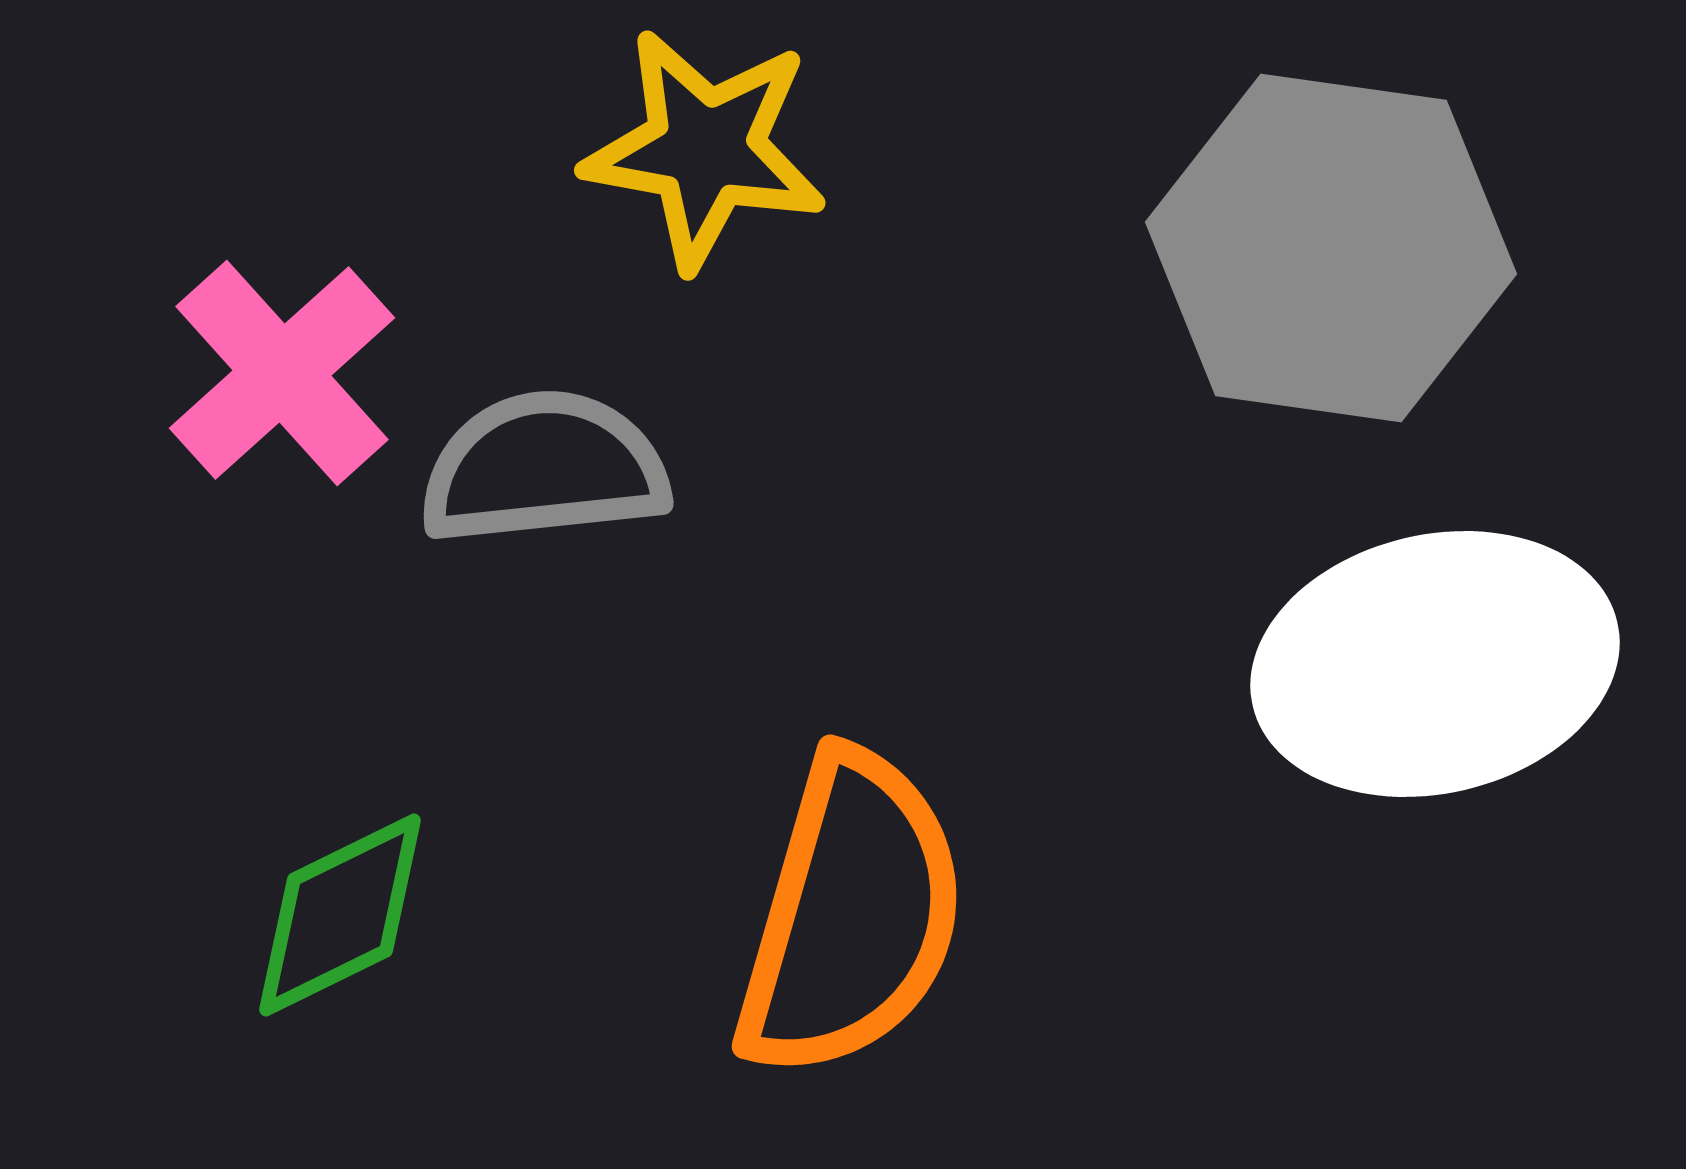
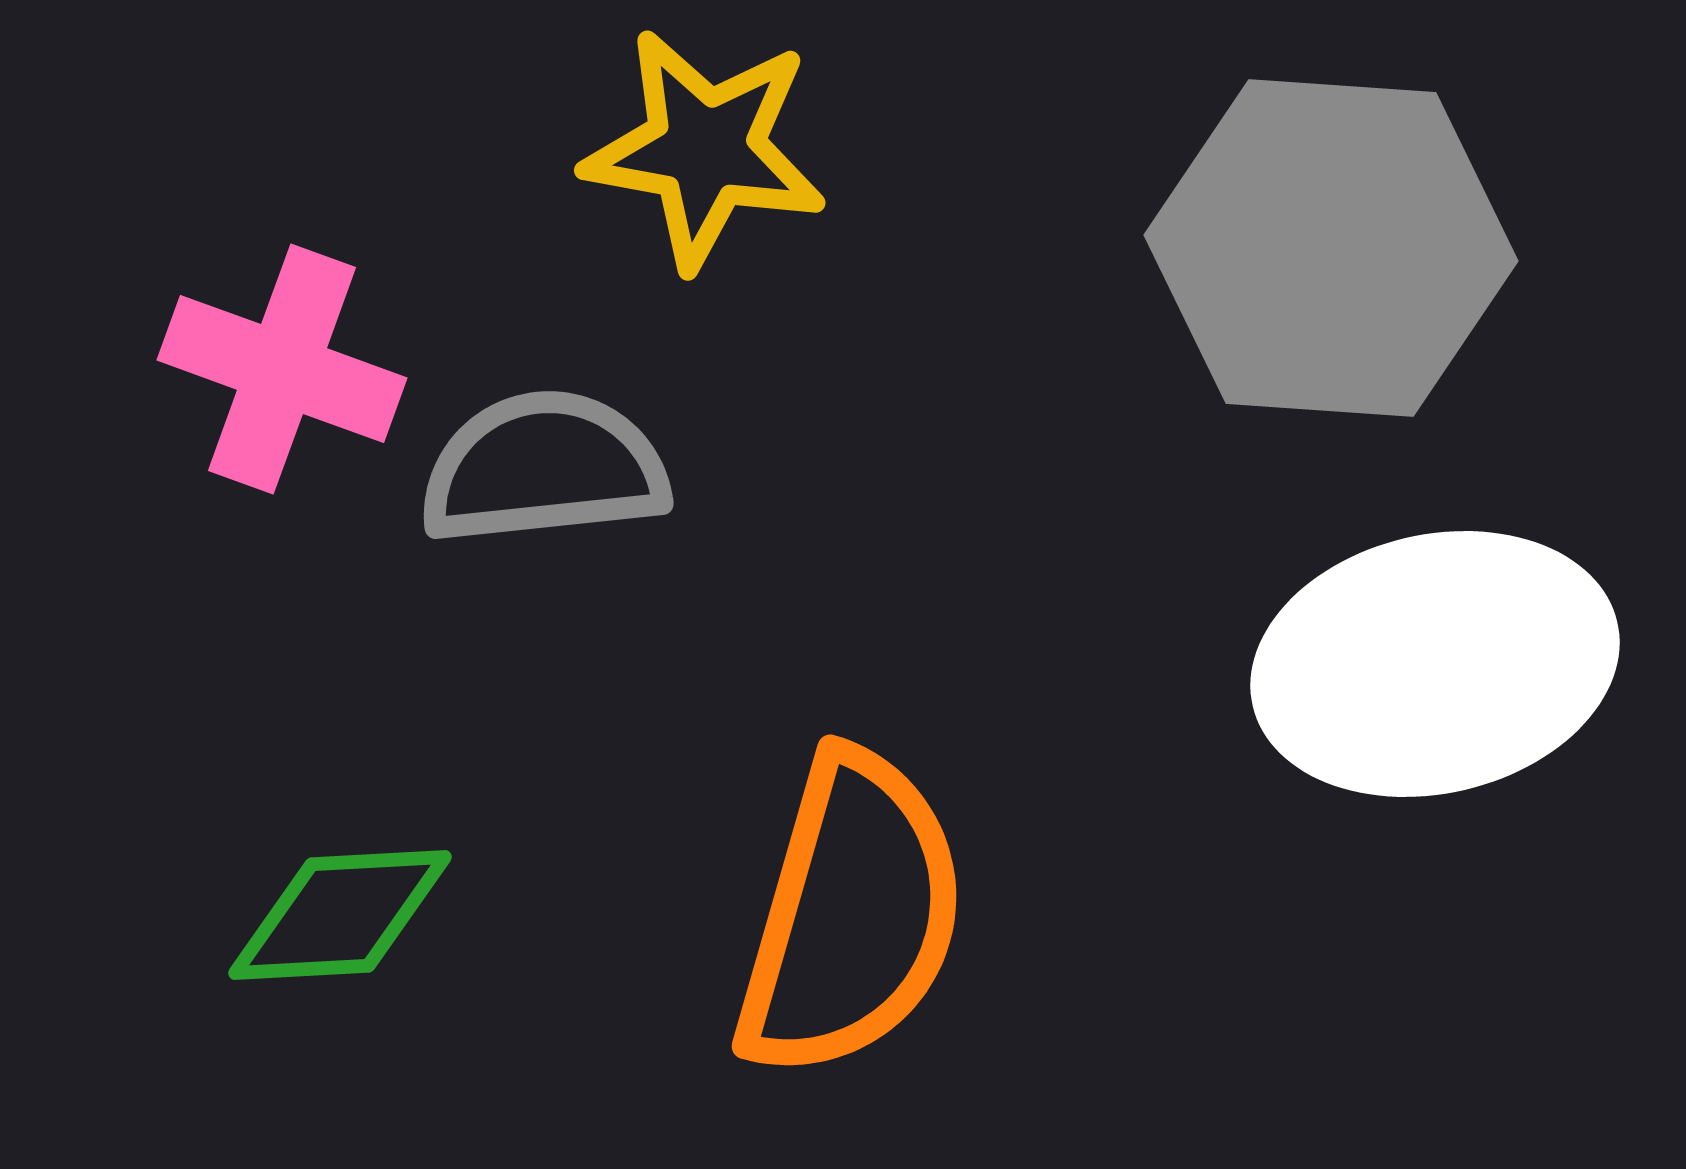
gray hexagon: rotated 4 degrees counterclockwise
pink cross: moved 4 px up; rotated 28 degrees counterclockwise
green diamond: rotated 23 degrees clockwise
